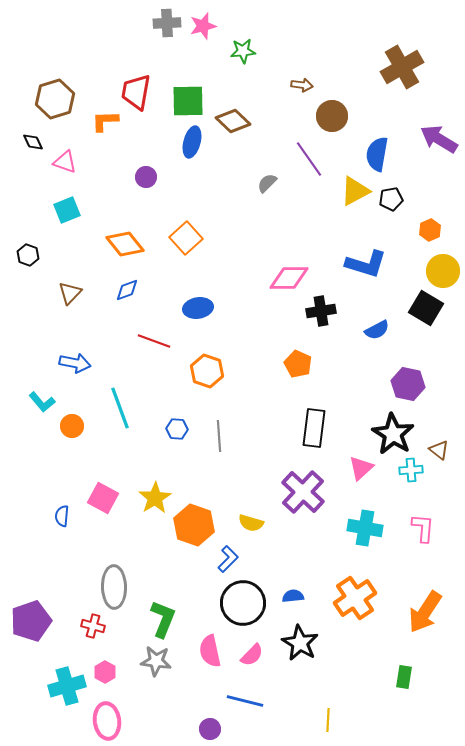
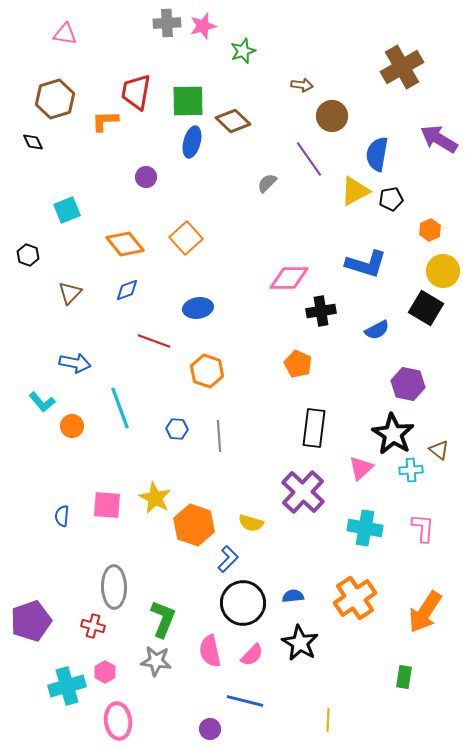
green star at (243, 51): rotated 15 degrees counterclockwise
pink triangle at (65, 162): moved 128 px up; rotated 10 degrees counterclockwise
pink square at (103, 498): moved 4 px right, 7 px down; rotated 24 degrees counterclockwise
yellow star at (155, 498): rotated 12 degrees counterclockwise
pink ellipse at (107, 721): moved 11 px right
